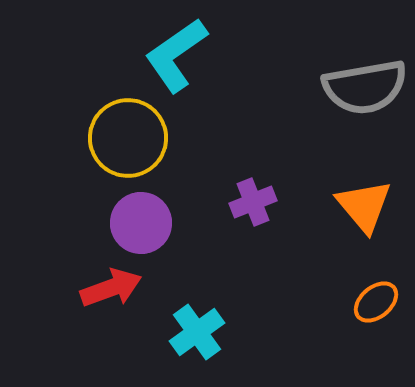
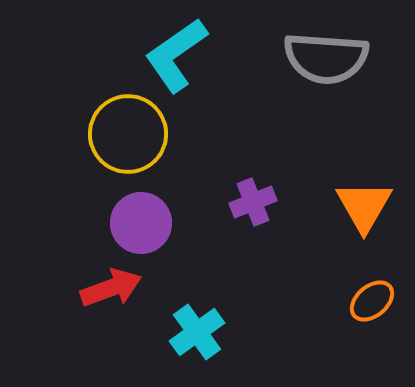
gray semicircle: moved 39 px left, 29 px up; rotated 14 degrees clockwise
yellow circle: moved 4 px up
orange triangle: rotated 10 degrees clockwise
orange ellipse: moved 4 px left, 1 px up
